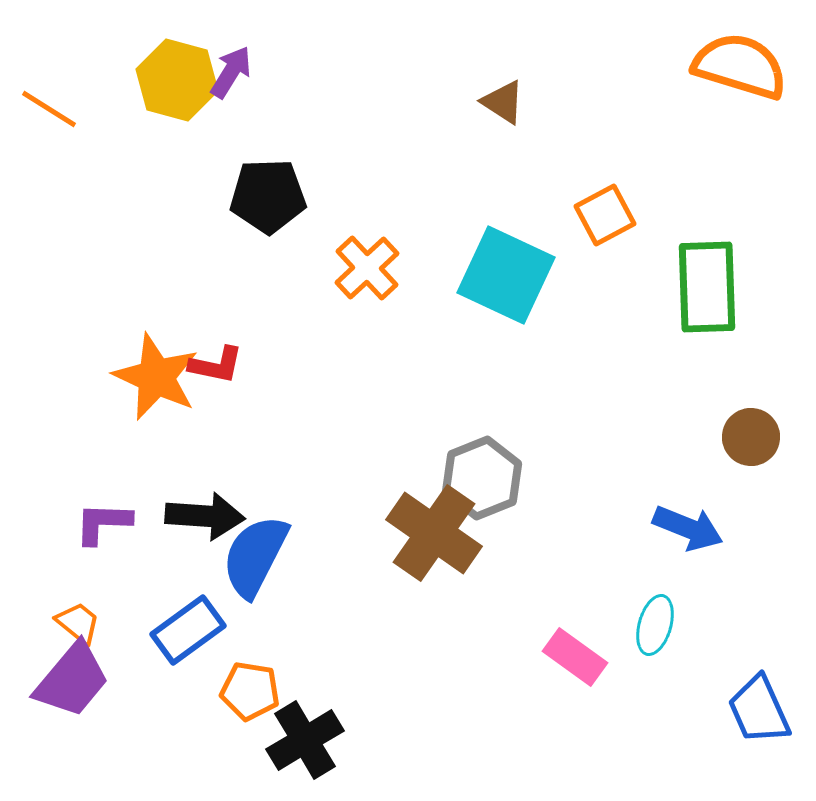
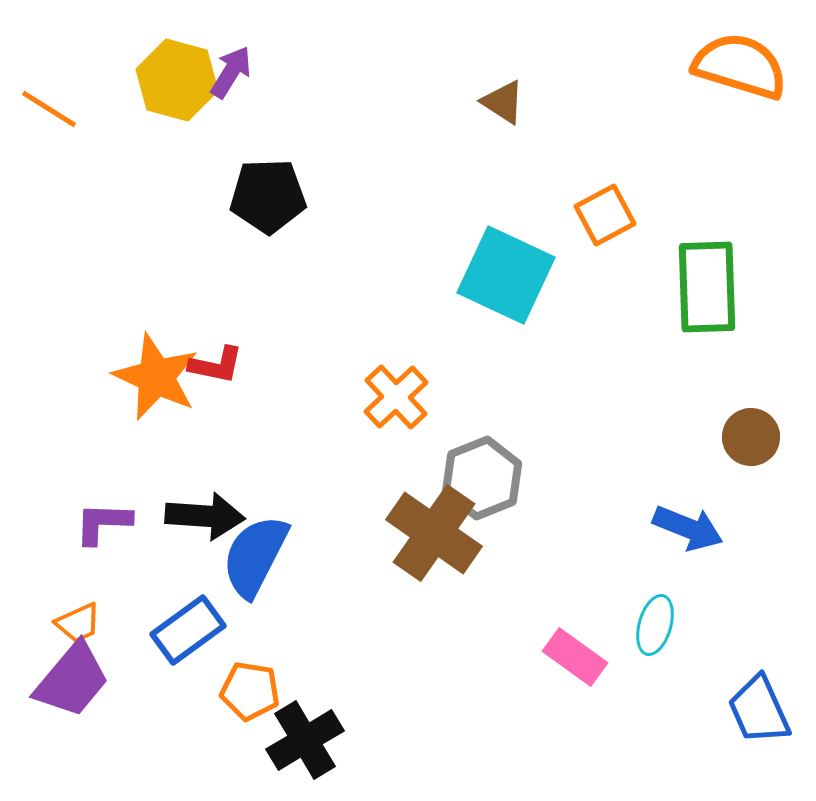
orange cross: moved 29 px right, 129 px down
orange trapezoid: rotated 117 degrees clockwise
